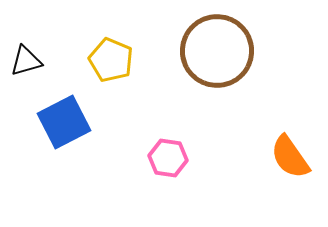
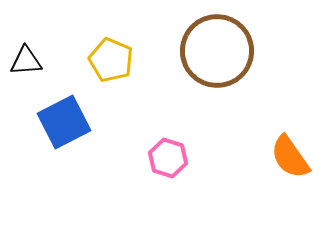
black triangle: rotated 12 degrees clockwise
pink hexagon: rotated 9 degrees clockwise
